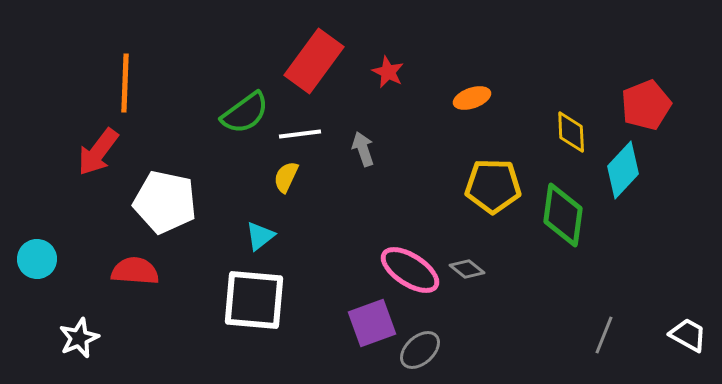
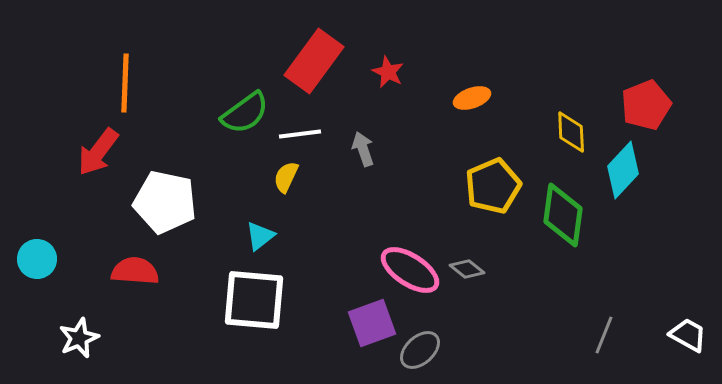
yellow pentagon: rotated 24 degrees counterclockwise
